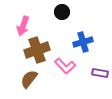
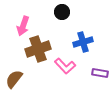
brown cross: moved 1 px right, 1 px up
brown semicircle: moved 15 px left
